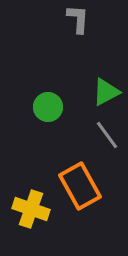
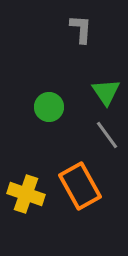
gray L-shape: moved 3 px right, 10 px down
green triangle: rotated 36 degrees counterclockwise
green circle: moved 1 px right
yellow cross: moved 5 px left, 15 px up
